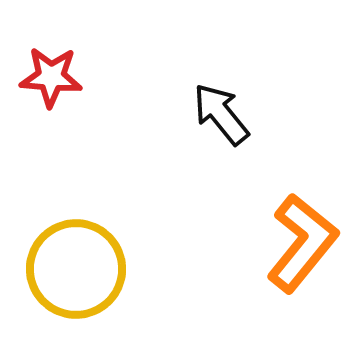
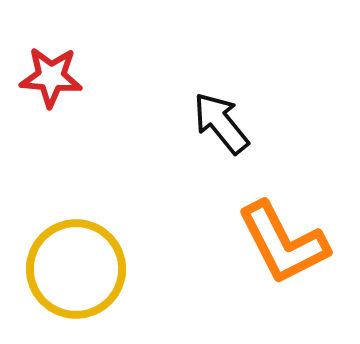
black arrow: moved 9 px down
orange L-shape: moved 19 px left; rotated 114 degrees clockwise
